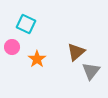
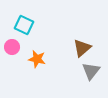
cyan square: moved 2 px left, 1 px down
brown triangle: moved 6 px right, 4 px up
orange star: rotated 24 degrees counterclockwise
